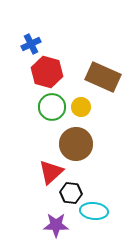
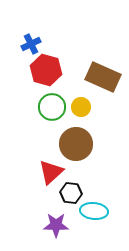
red hexagon: moved 1 px left, 2 px up
